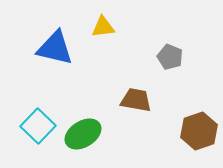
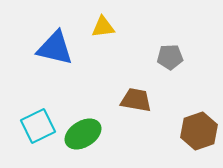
gray pentagon: rotated 25 degrees counterclockwise
cyan square: rotated 20 degrees clockwise
